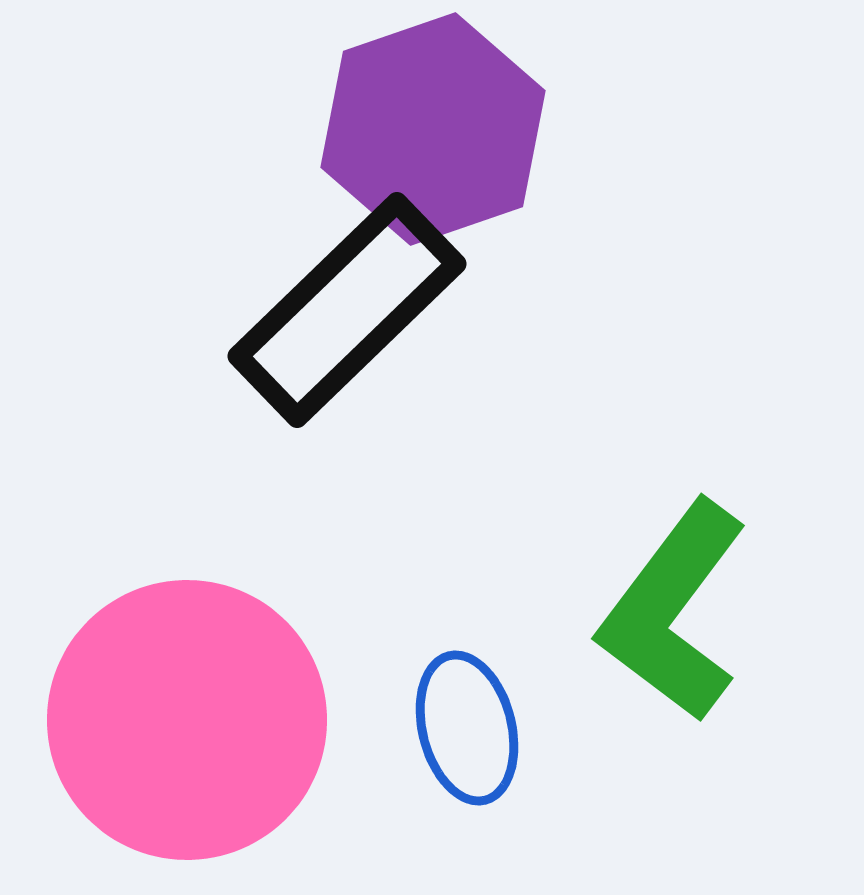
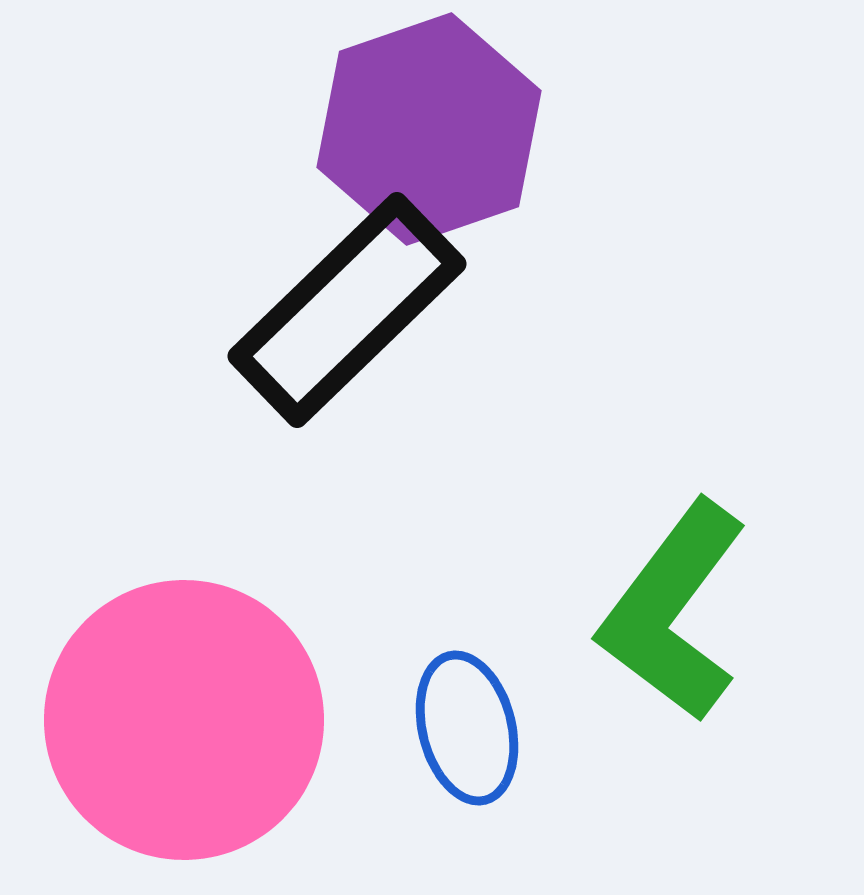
purple hexagon: moved 4 px left
pink circle: moved 3 px left
